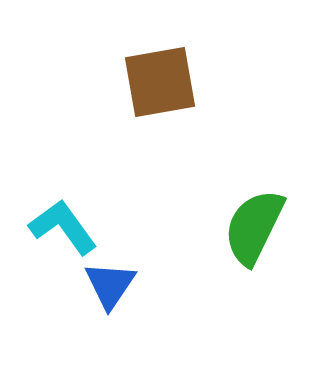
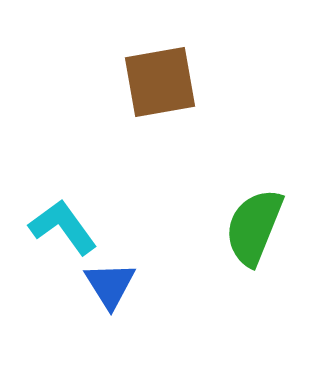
green semicircle: rotated 4 degrees counterclockwise
blue triangle: rotated 6 degrees counterclockwise
